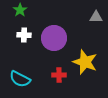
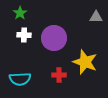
green star: moved 3 px down
cyan semicircle: rotated 30 degrees counterclockwise
